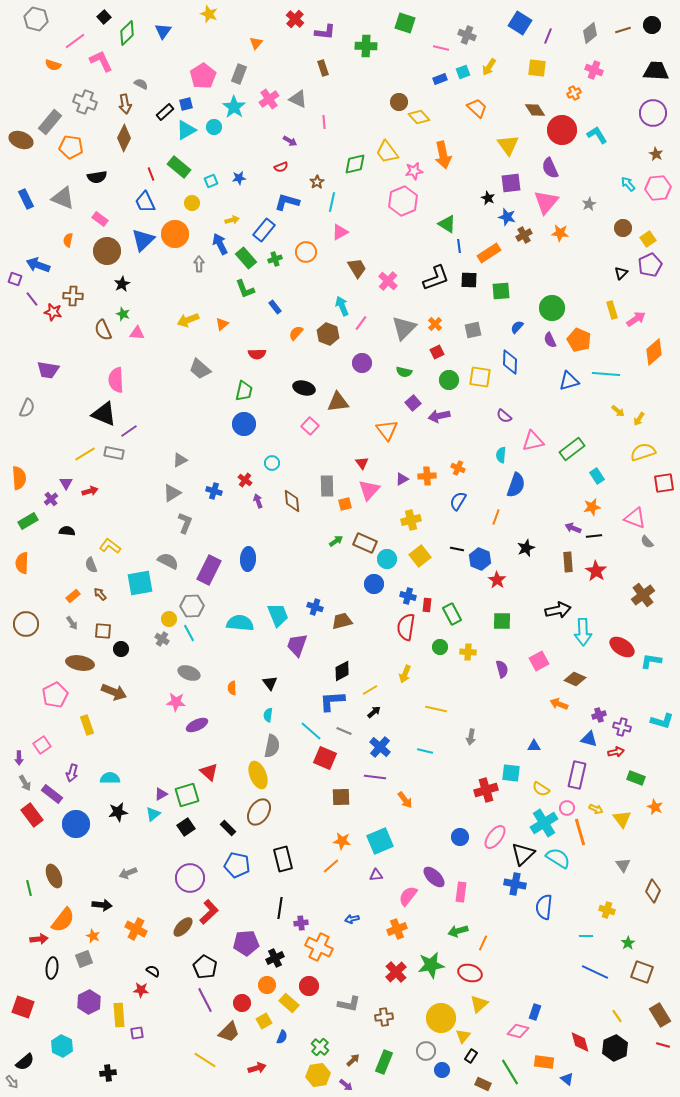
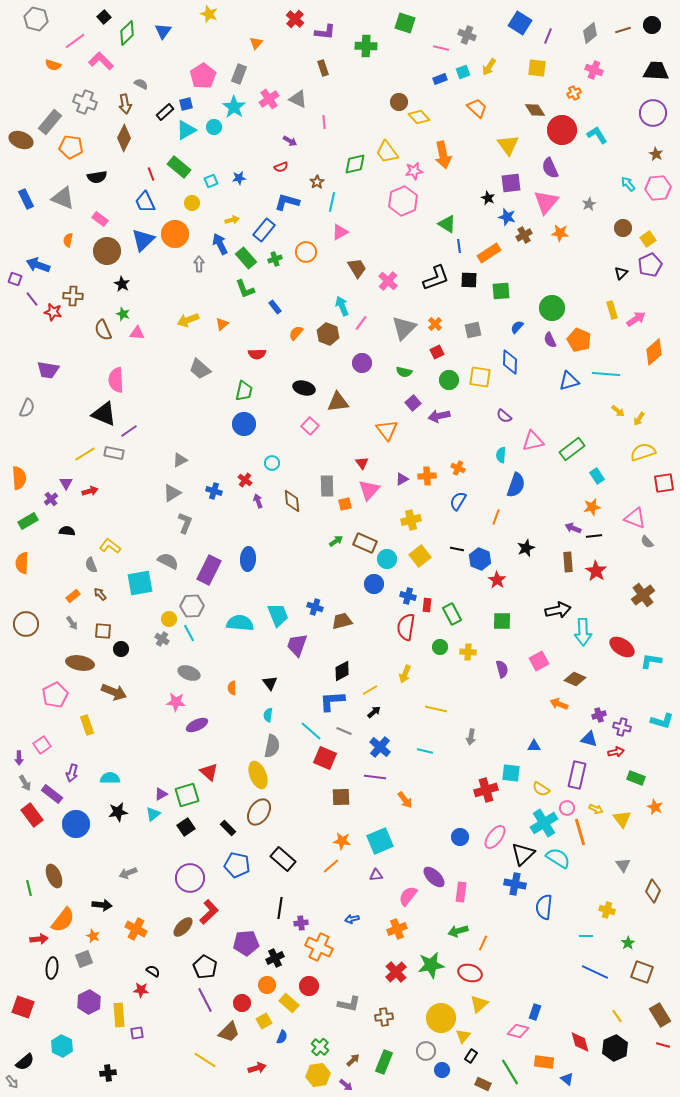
pink L-shape at (101, 61): rotated 20 degrees counterclockwise
black star at (122, 284): rotated 14 degrees counterclockwise
black rectangle at (283, 859): rotated 35 degrees counterclockwise
